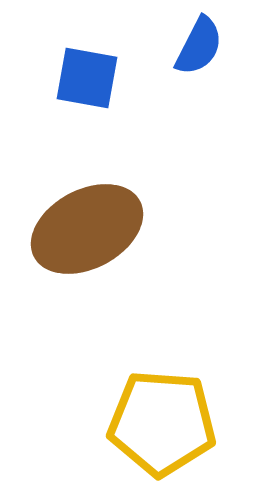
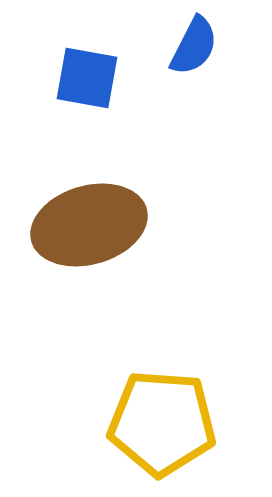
blue semicircle: moved 5 px left
brown ellipse: moved 2 px right, 4 px up; rotated 12 degrees clockwise
